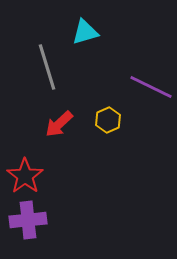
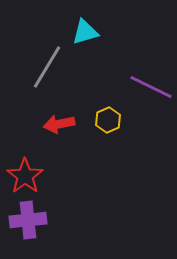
gray line: rotated 48 degrees clockwise
red arrow: rotated 32 degrees clockwise
